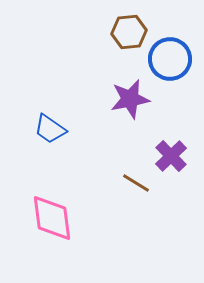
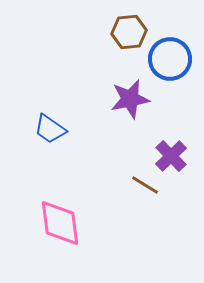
brown line: moved 9 px right, 2 px down
pink diamond: moved 8 px right, 5 px down
